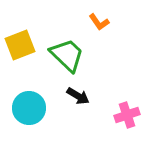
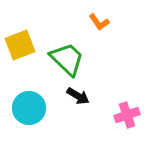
green trapezoid: moved 4 px down
